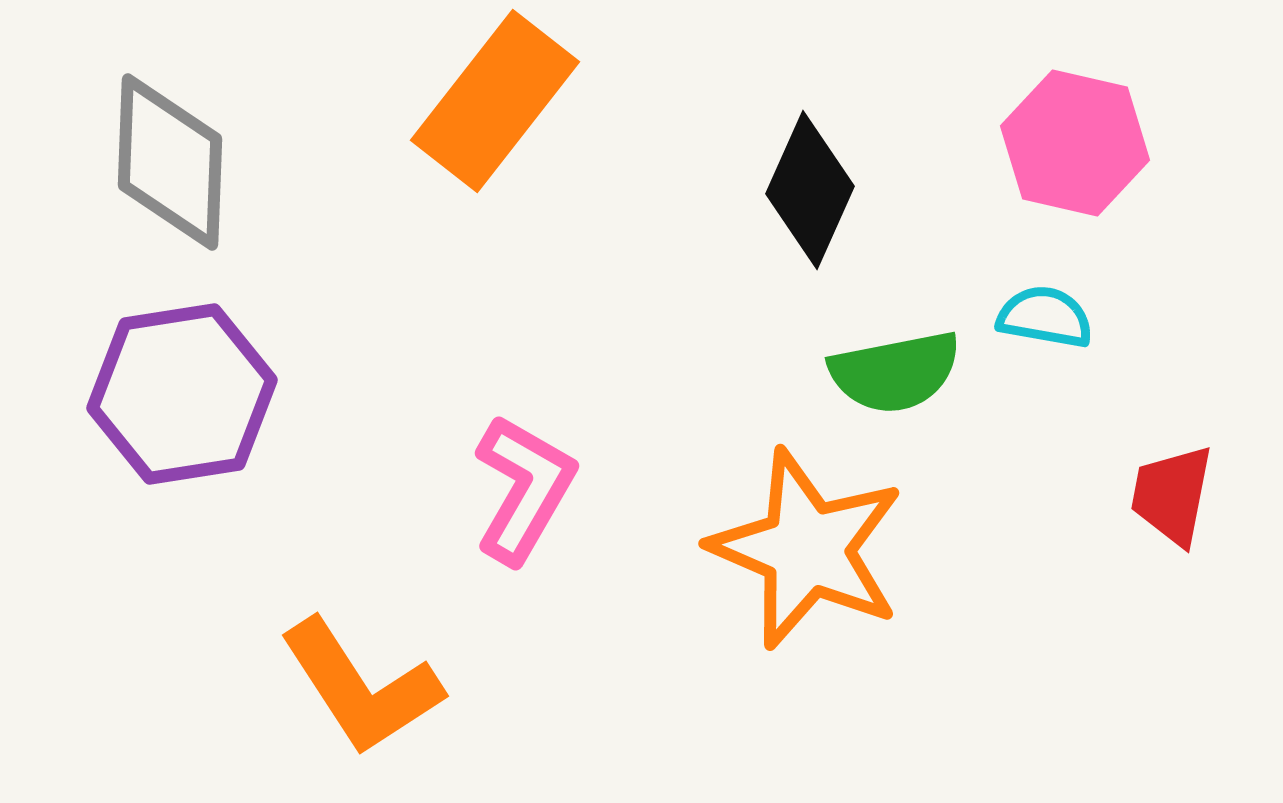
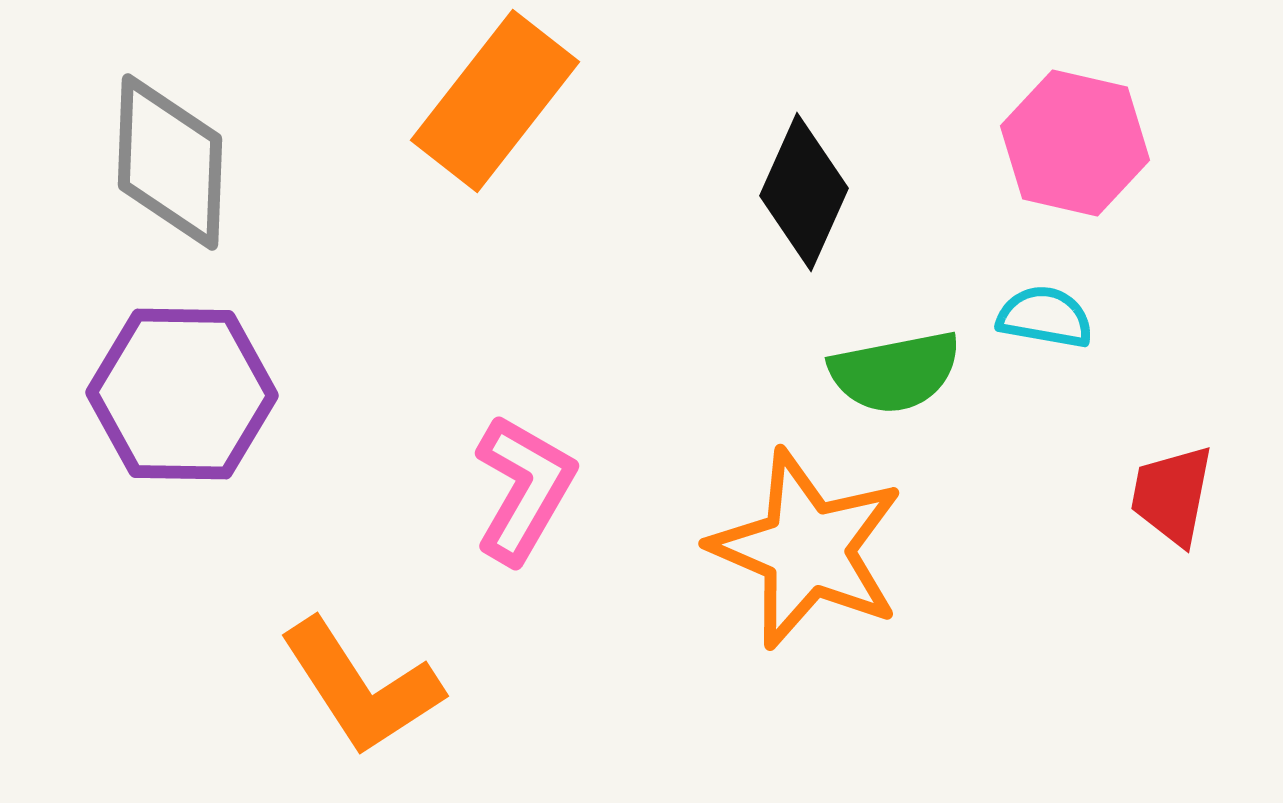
black diamond: moved 6 px left, 2 px down
purple hexagon: rotated 10 degrees clockwise
